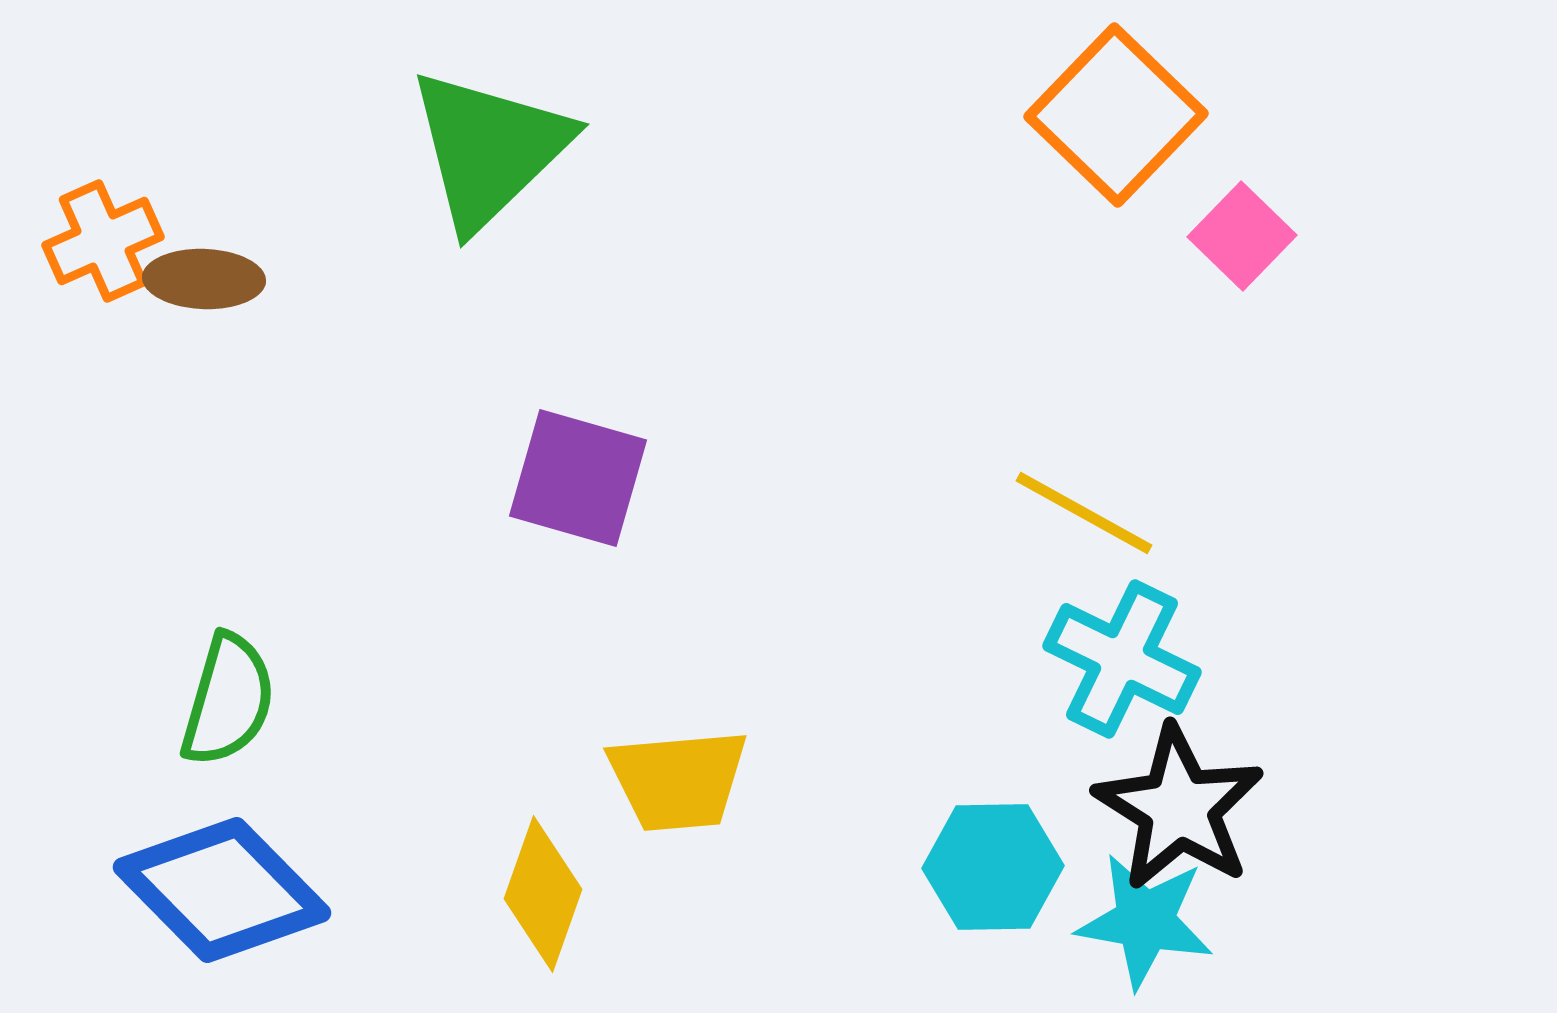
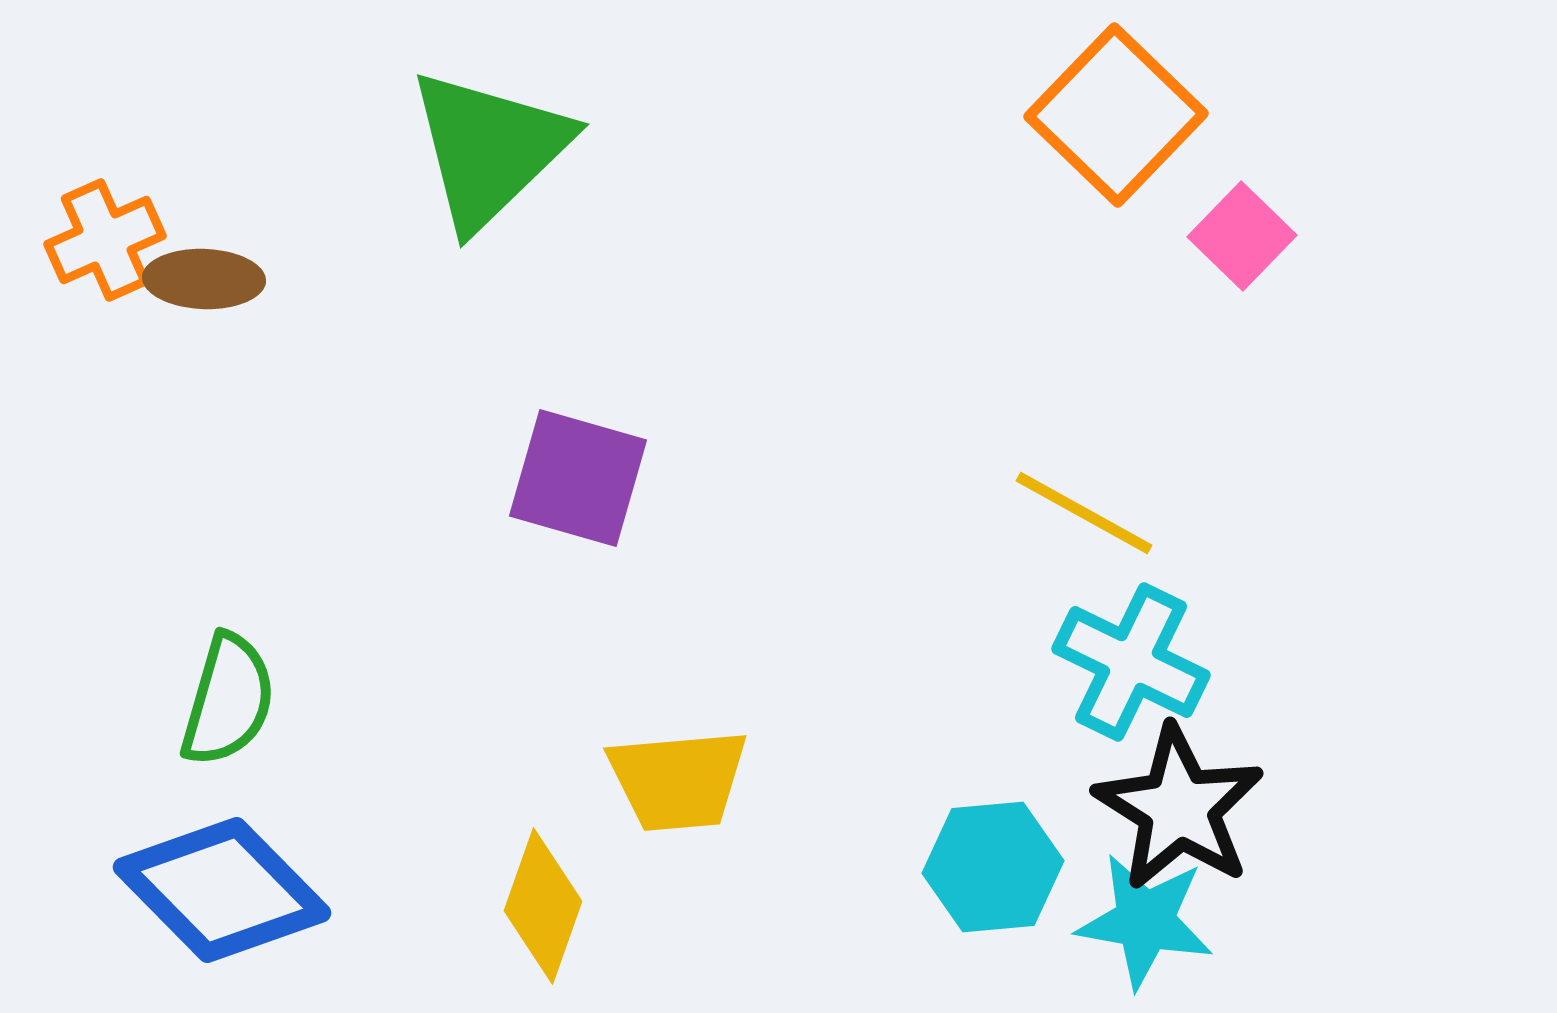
orange cross: moved 2 px right, 1 px up
cyan cross: moved 9 px right, 3 px down
cyan hexagon: rotated 4 degrees counterclockwise
yellow diamond: moved 12 px down
